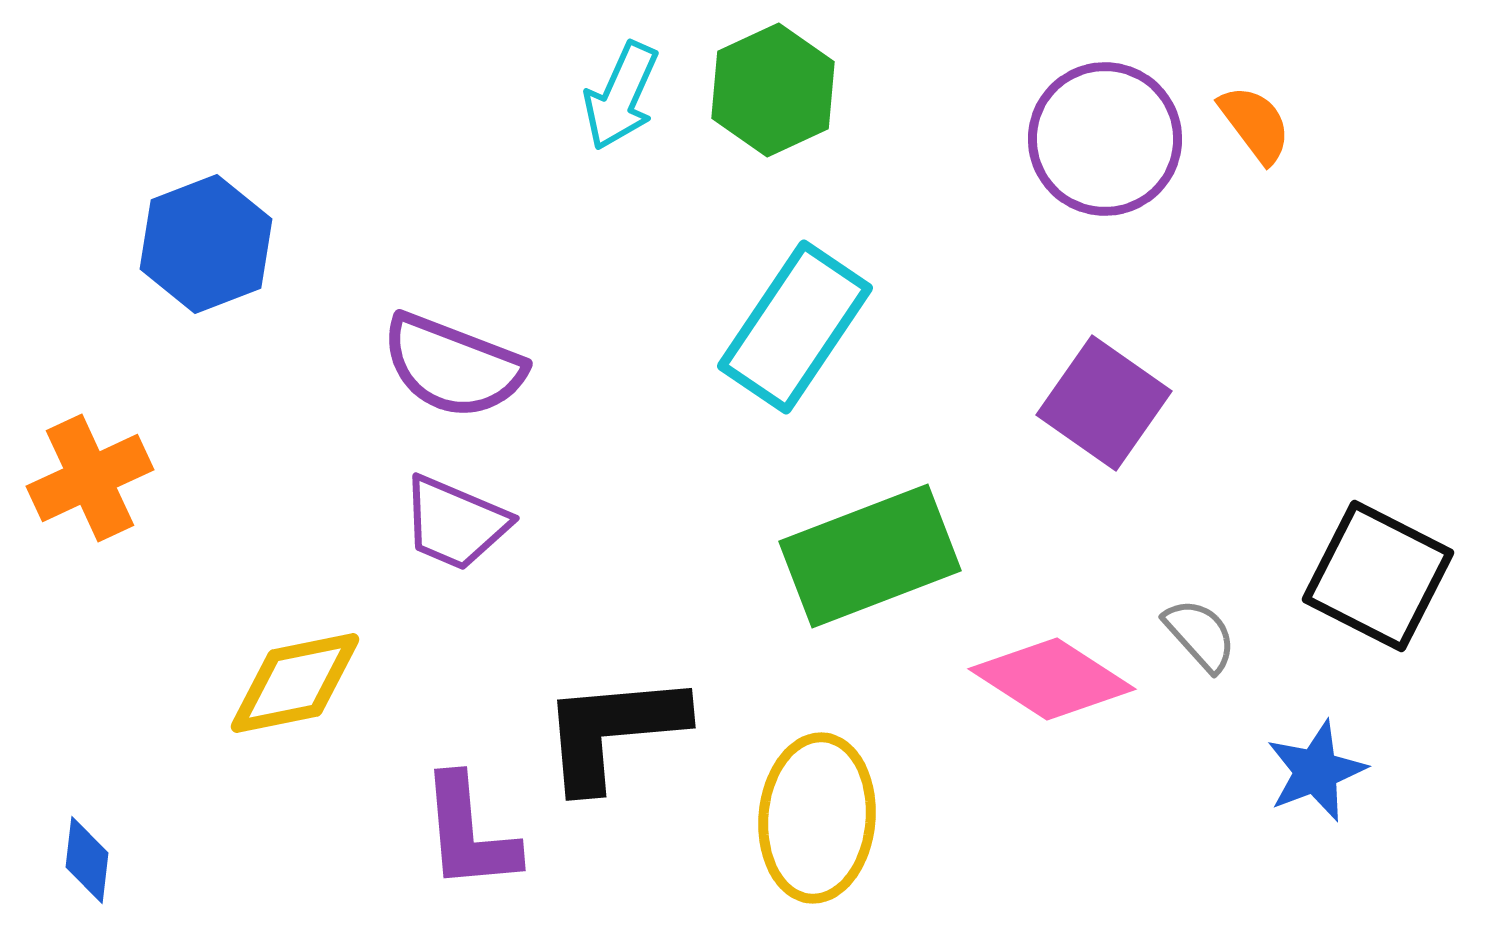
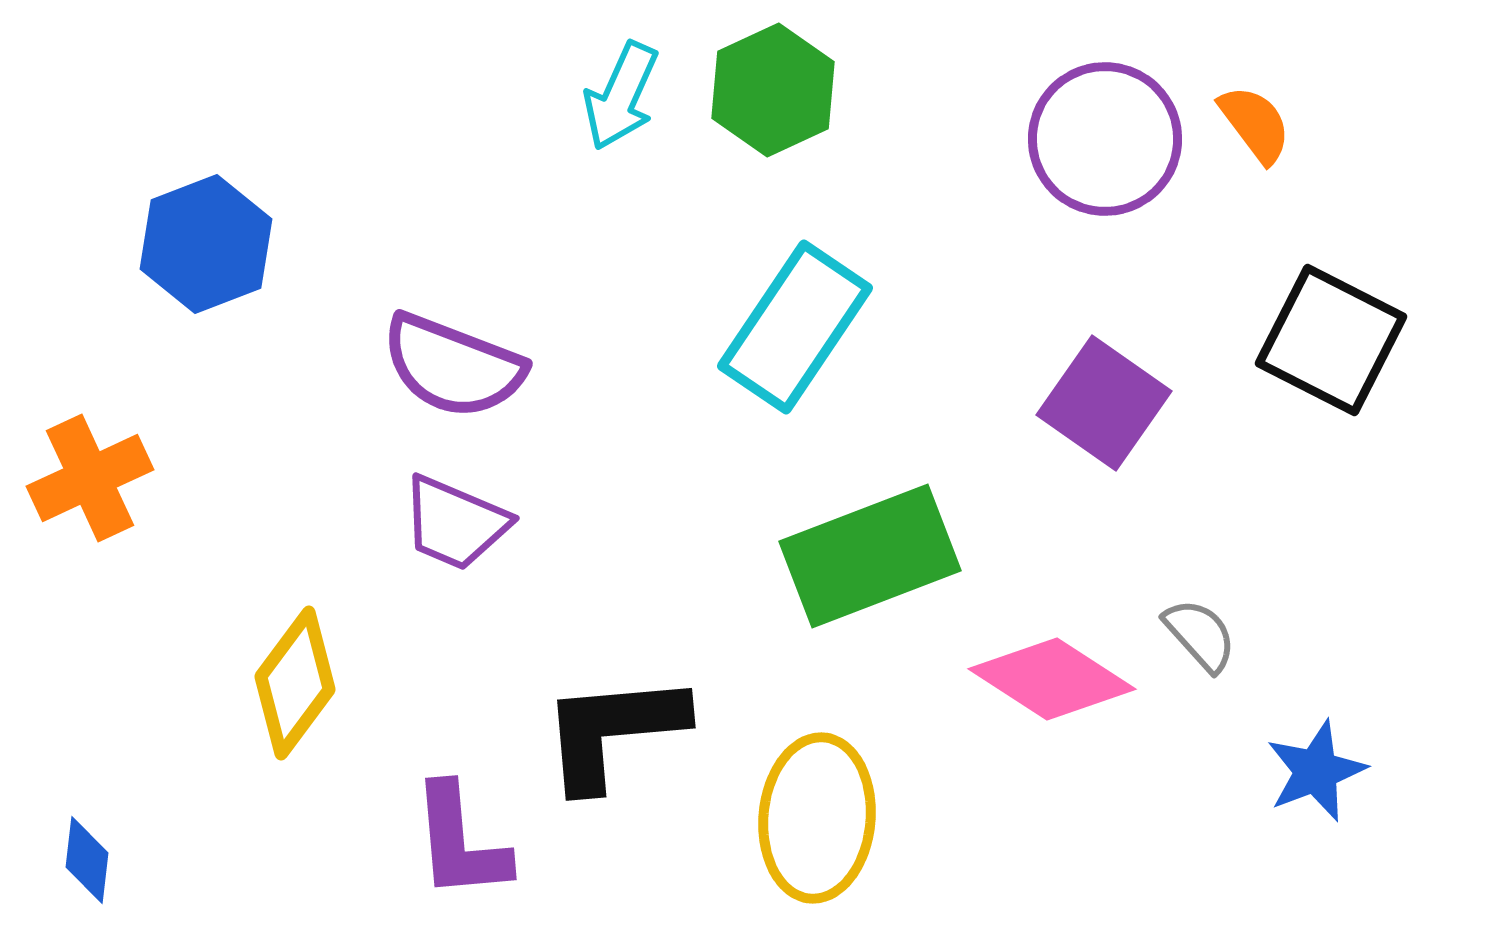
black square: moved 47 px left, 236 px up
yellow diamond: rotated 42 degrees counterclockwise
purple L-shape: moved 9 px left, 9 px down
